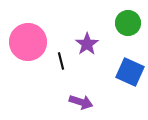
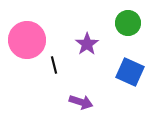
pink circle: moved 1 px left, 2 px up
black line: moved 7 px left, 4 px down
